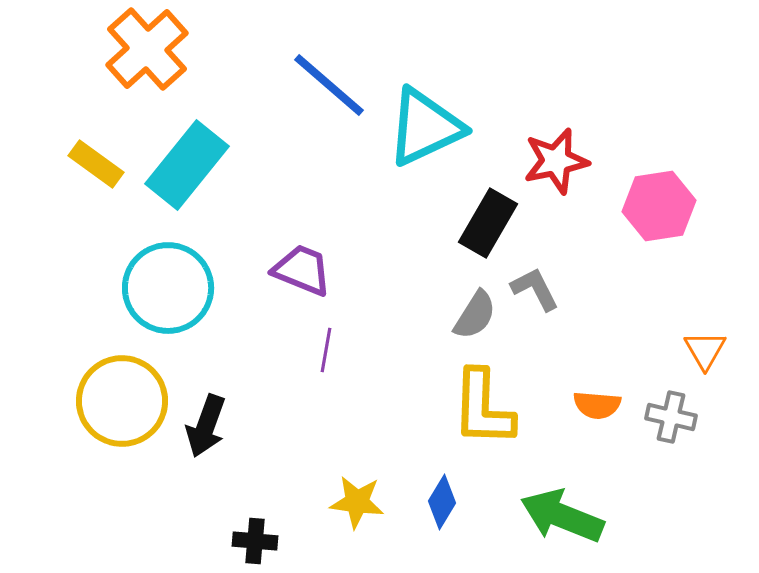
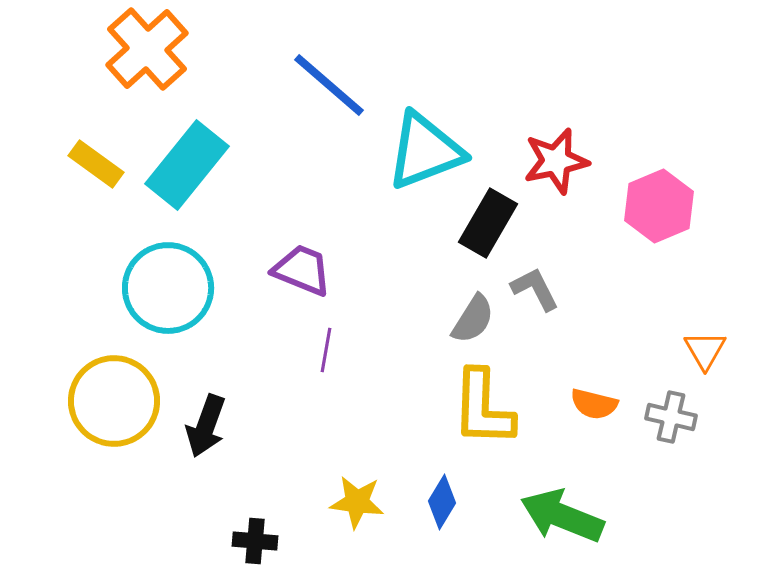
cyan triangle: moved 24 px down; rotated 4 degrees clockwise
pink hexagon: rotated 14 degrees counterclockwise
gray semicircle: moved 2 px left, 4 px down
yellow circle: moved 8 px left
orange semicircle: moved 3 px left, 1 px up; rotated 9 degrees clockwise
